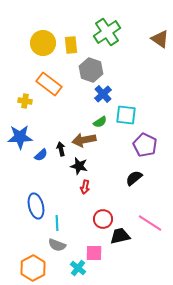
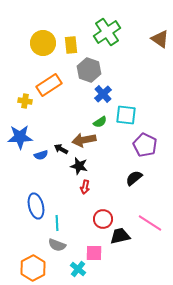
gray hexagon: moved 2 px left
orange rectangle: moved 1 px down; rotated 70 degrees counterclockwise
black arrow: rotated 48 degrees counterclockwise
blue semicircle: rotated 24 degrees clockwise
cyan cross: moved 1 px down
